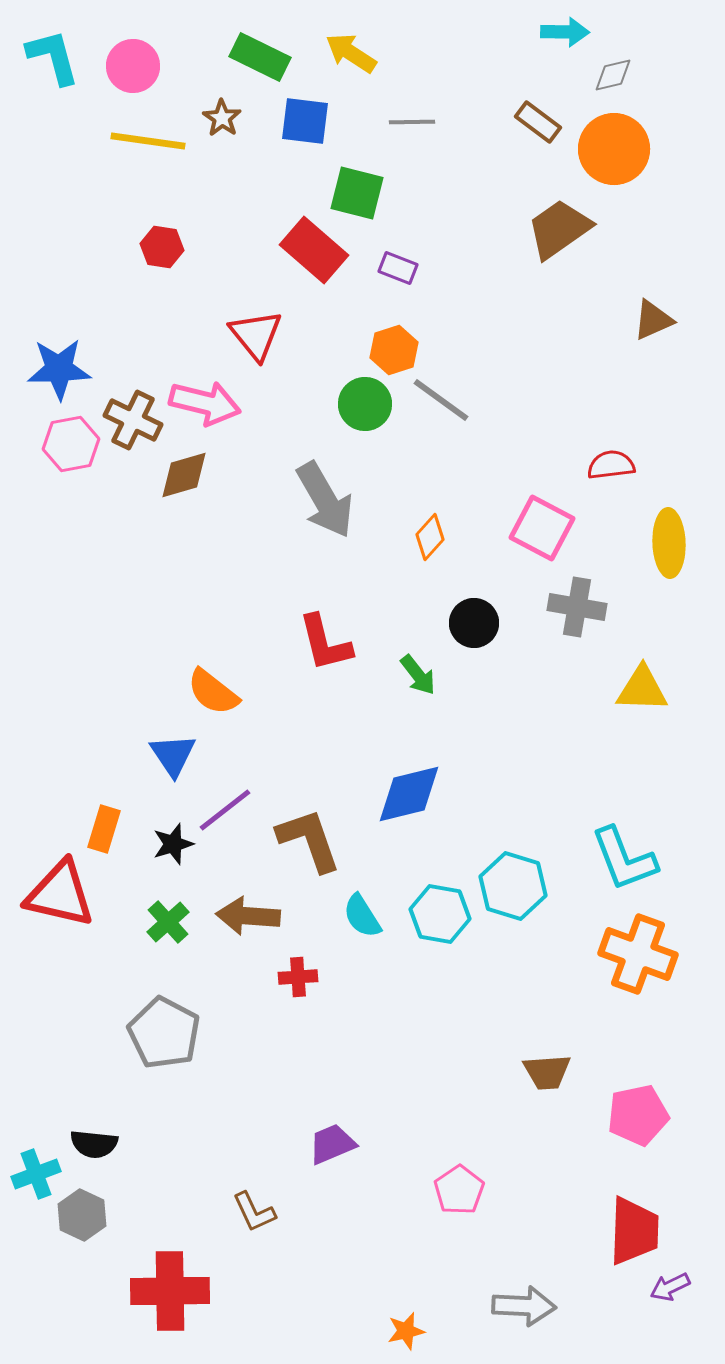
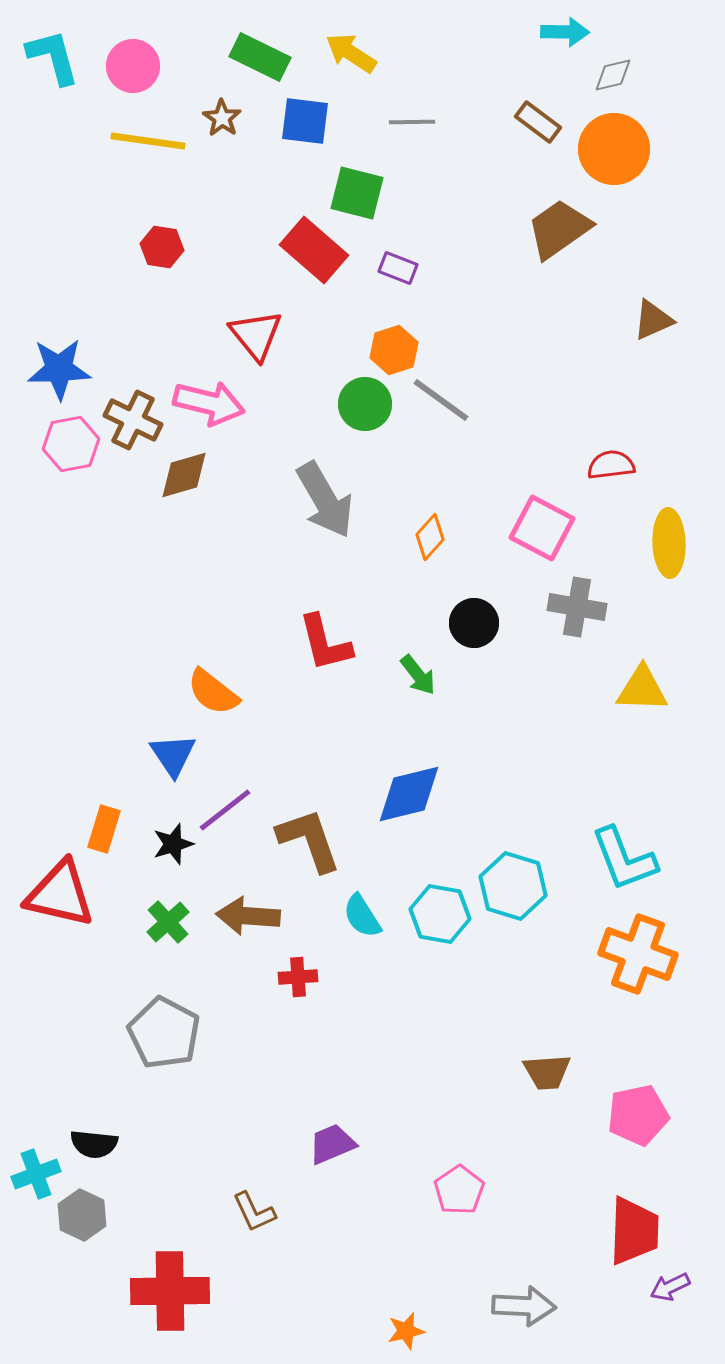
pink arrow at (205, 403): moved 4 px right
